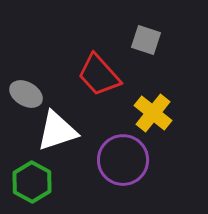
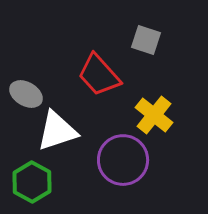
yellow cross: moved 1 px right, 2 px down
